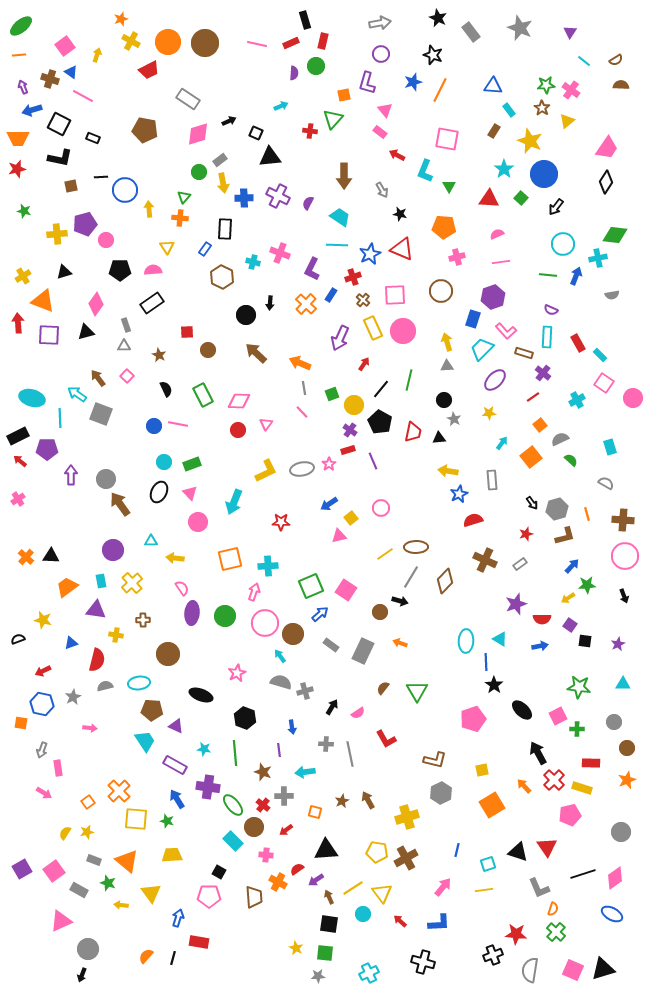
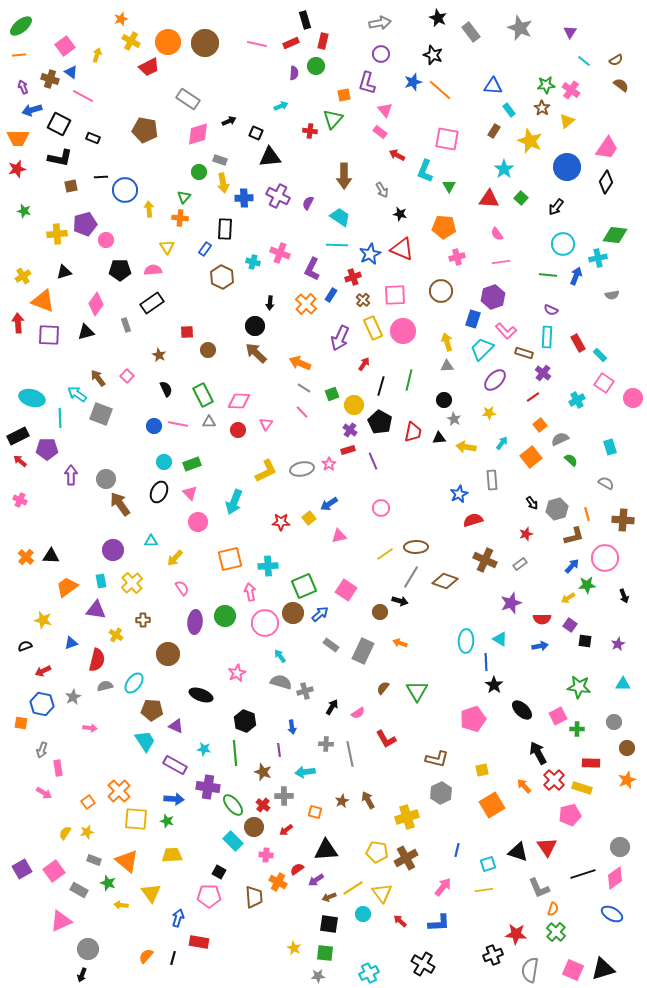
red trapezoid at (149, 70): moved 3 px up
brown semicircle at (621, 85): rotated 35 degrees clockwise
orange line at (440, 90): rotated 75 degrees counterclockwise
gray rectangle at (220, 160): rotated 56 degrees clockwise
blue circle at (544, 174): moved 23 px right, 7 px up
pink semicircle at (497, 234): rotated 104 degrees counterclockwise
black circle at (246, 315): moved 9 px right, 11 px down
gray triangle at (124, 346): moved 85 px right, 76 px down
gray line at (304, 388): rotated 48 degrees counterclockwise
black line at (381, 389): moved 3 px up; rotated 24 degrees counterclockwise
yellow arrow at (448, 471): moved 18 px right, 24 px up
pink cross at (18, 499): moved 2 px right, 1 px down; rotated 32 degrees counterclockwise
yellow square at (351, 518): moved 42 px left
brown L-shape at (565, 536): moved 9 px right
pink circle at (625, 556): moved 20 px left, 2 px down
yellow arrow at (175, 558): rotated 54 degrees counterclockwise
brown diamond at (445, 581): rotated 65 degrees clockwise
green square at (311, 586): moved 7 px left
pink arrow at (254, 592): moved 4 px left; rotated 30 degrees counterclockwise
purple star at (516, 604): moved 5 px left, 1 px up
purple ellipse at (192, 613): moved 3 px right, 9 px down
brown circle at (293, 634): moved 21 px up
yellow cross at (116, 635): rotated 24 degrees clockwise
black semicircle at (18, 639): moved 7 px right, 7 px down
cyan ellipse at (139, 683): moved 5 px left; rotated 45 degrees counterclockwise
black hexagon at (245, 718): moved 3 px down
brown L-shape at (435, 760): moved 2 px right, 1 px up
blue arrow at (177, 799): moved 3 px left; rotated 126 degrees clockwise
gray circle at (621, 832): moved 1 px left, 15 px down
brown arrow at (329, 897): rotated 88 degrees counterclockwise
yellow star at (296, 948): moved 2 px left
black cross at (423, 962): moved 2 px down; rotated 15 degrees clockwise
